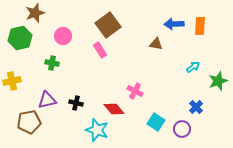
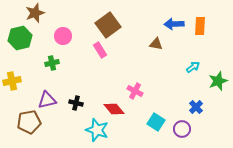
green cross: rotated 24 degrees counterclockwise
